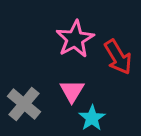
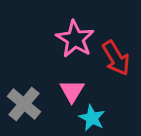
pink star: rotated 12 degrees counterclockwise
red arrow: moved 2 px left, 1 px down
cyan star: rotated 12 degrees counterclockwise
